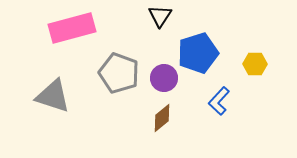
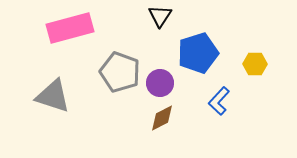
pink rectangle: moved 2 px left
gray pentagon: moved 1 px right, 1 px up
purple circle: moved 4 px left, 5 px down
brown diamond: rotated 12 degrees clockwise
